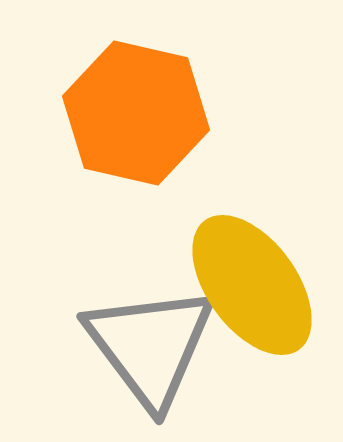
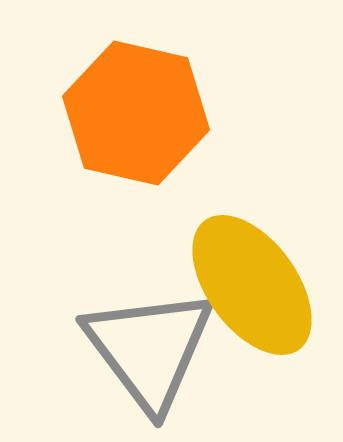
gray triangle: moved 1 px left, 3 px down
